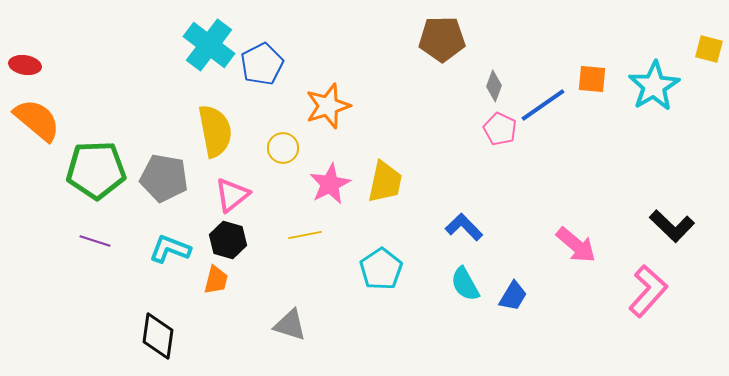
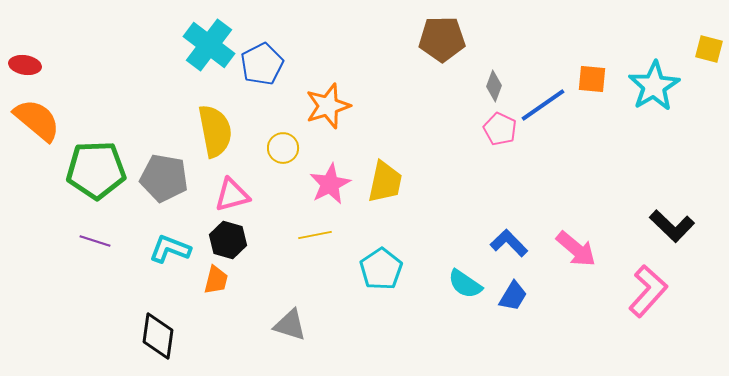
pink triangle: rotated 24 degrees clockwise
blue L-shape: moved 45 px right, 16 px down
yellow line: moved 10 px right
pink arrow: moved 4 px down
cyan semicircle: rotated 27 degrees counterclockwise
